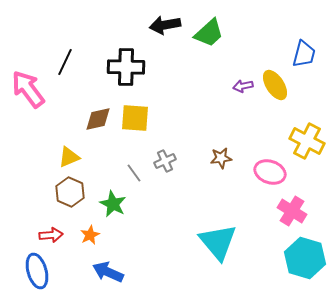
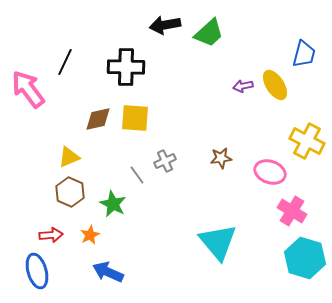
gray line: moved 3 px right, 2 px down
